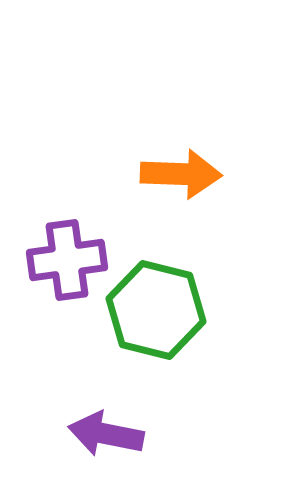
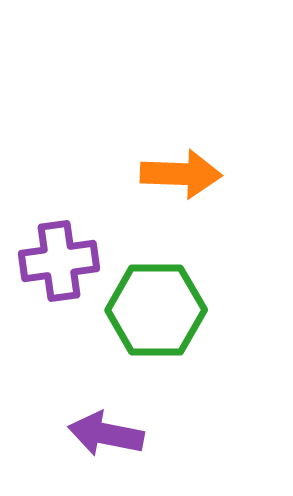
purple cross: moved 8 px left, 1 px down
green hexagon: rotated 14 degrees counterclockwise
